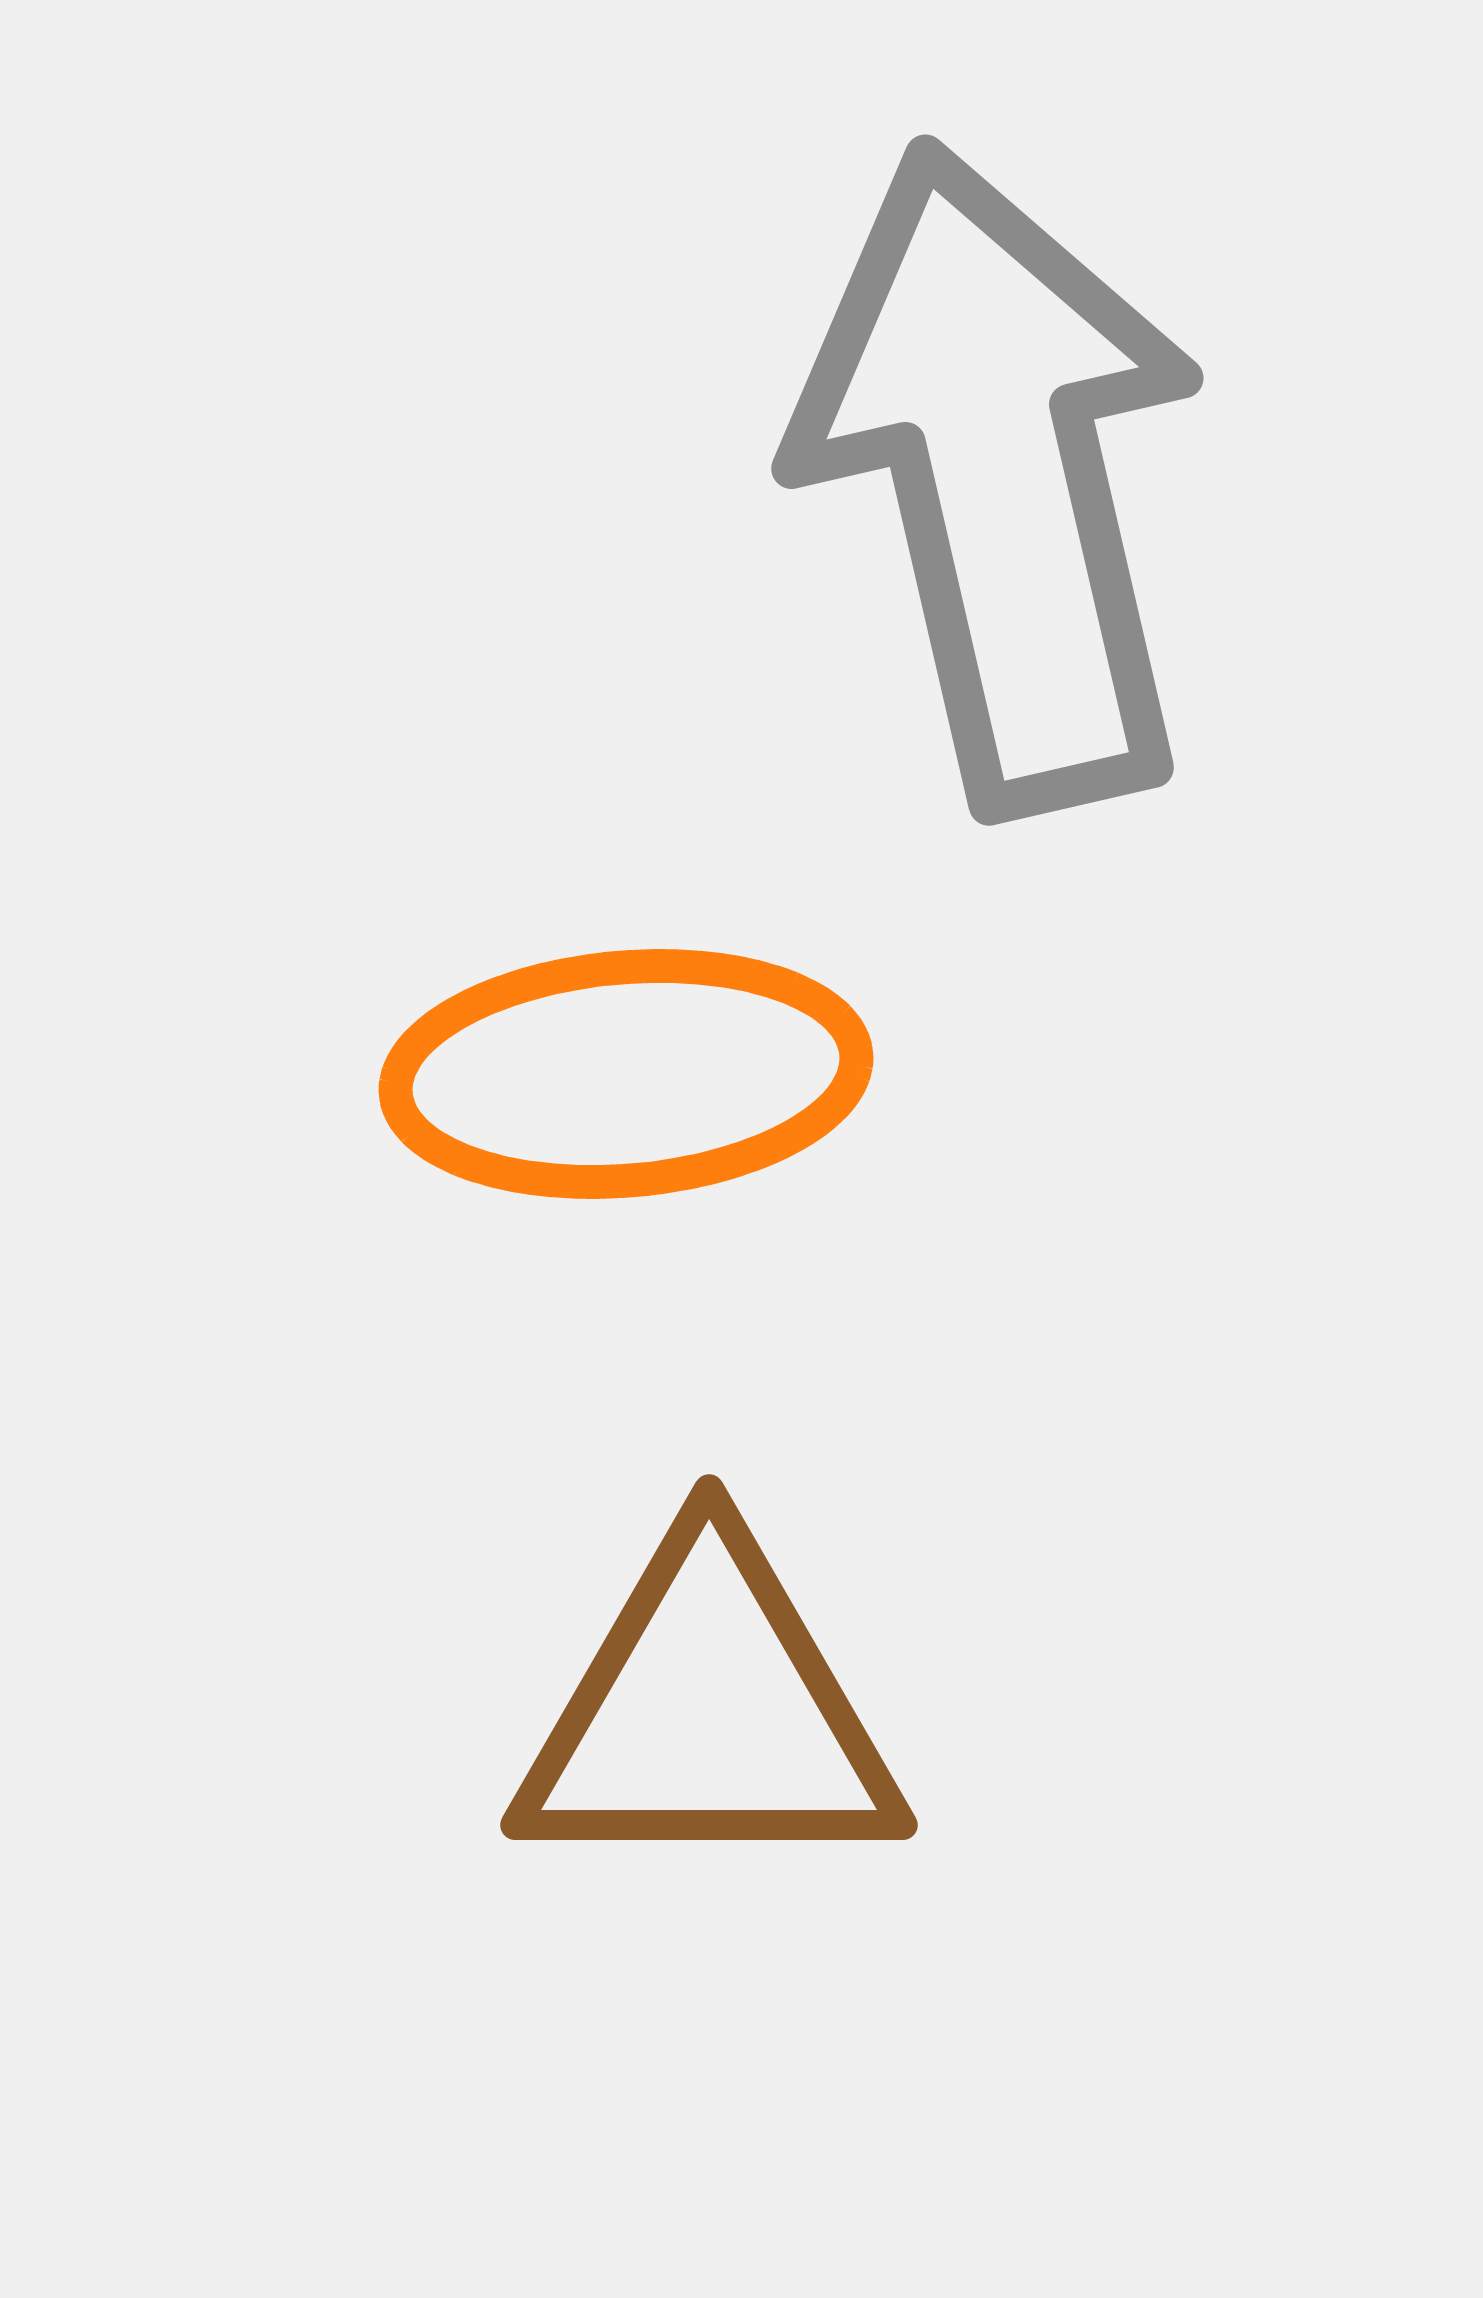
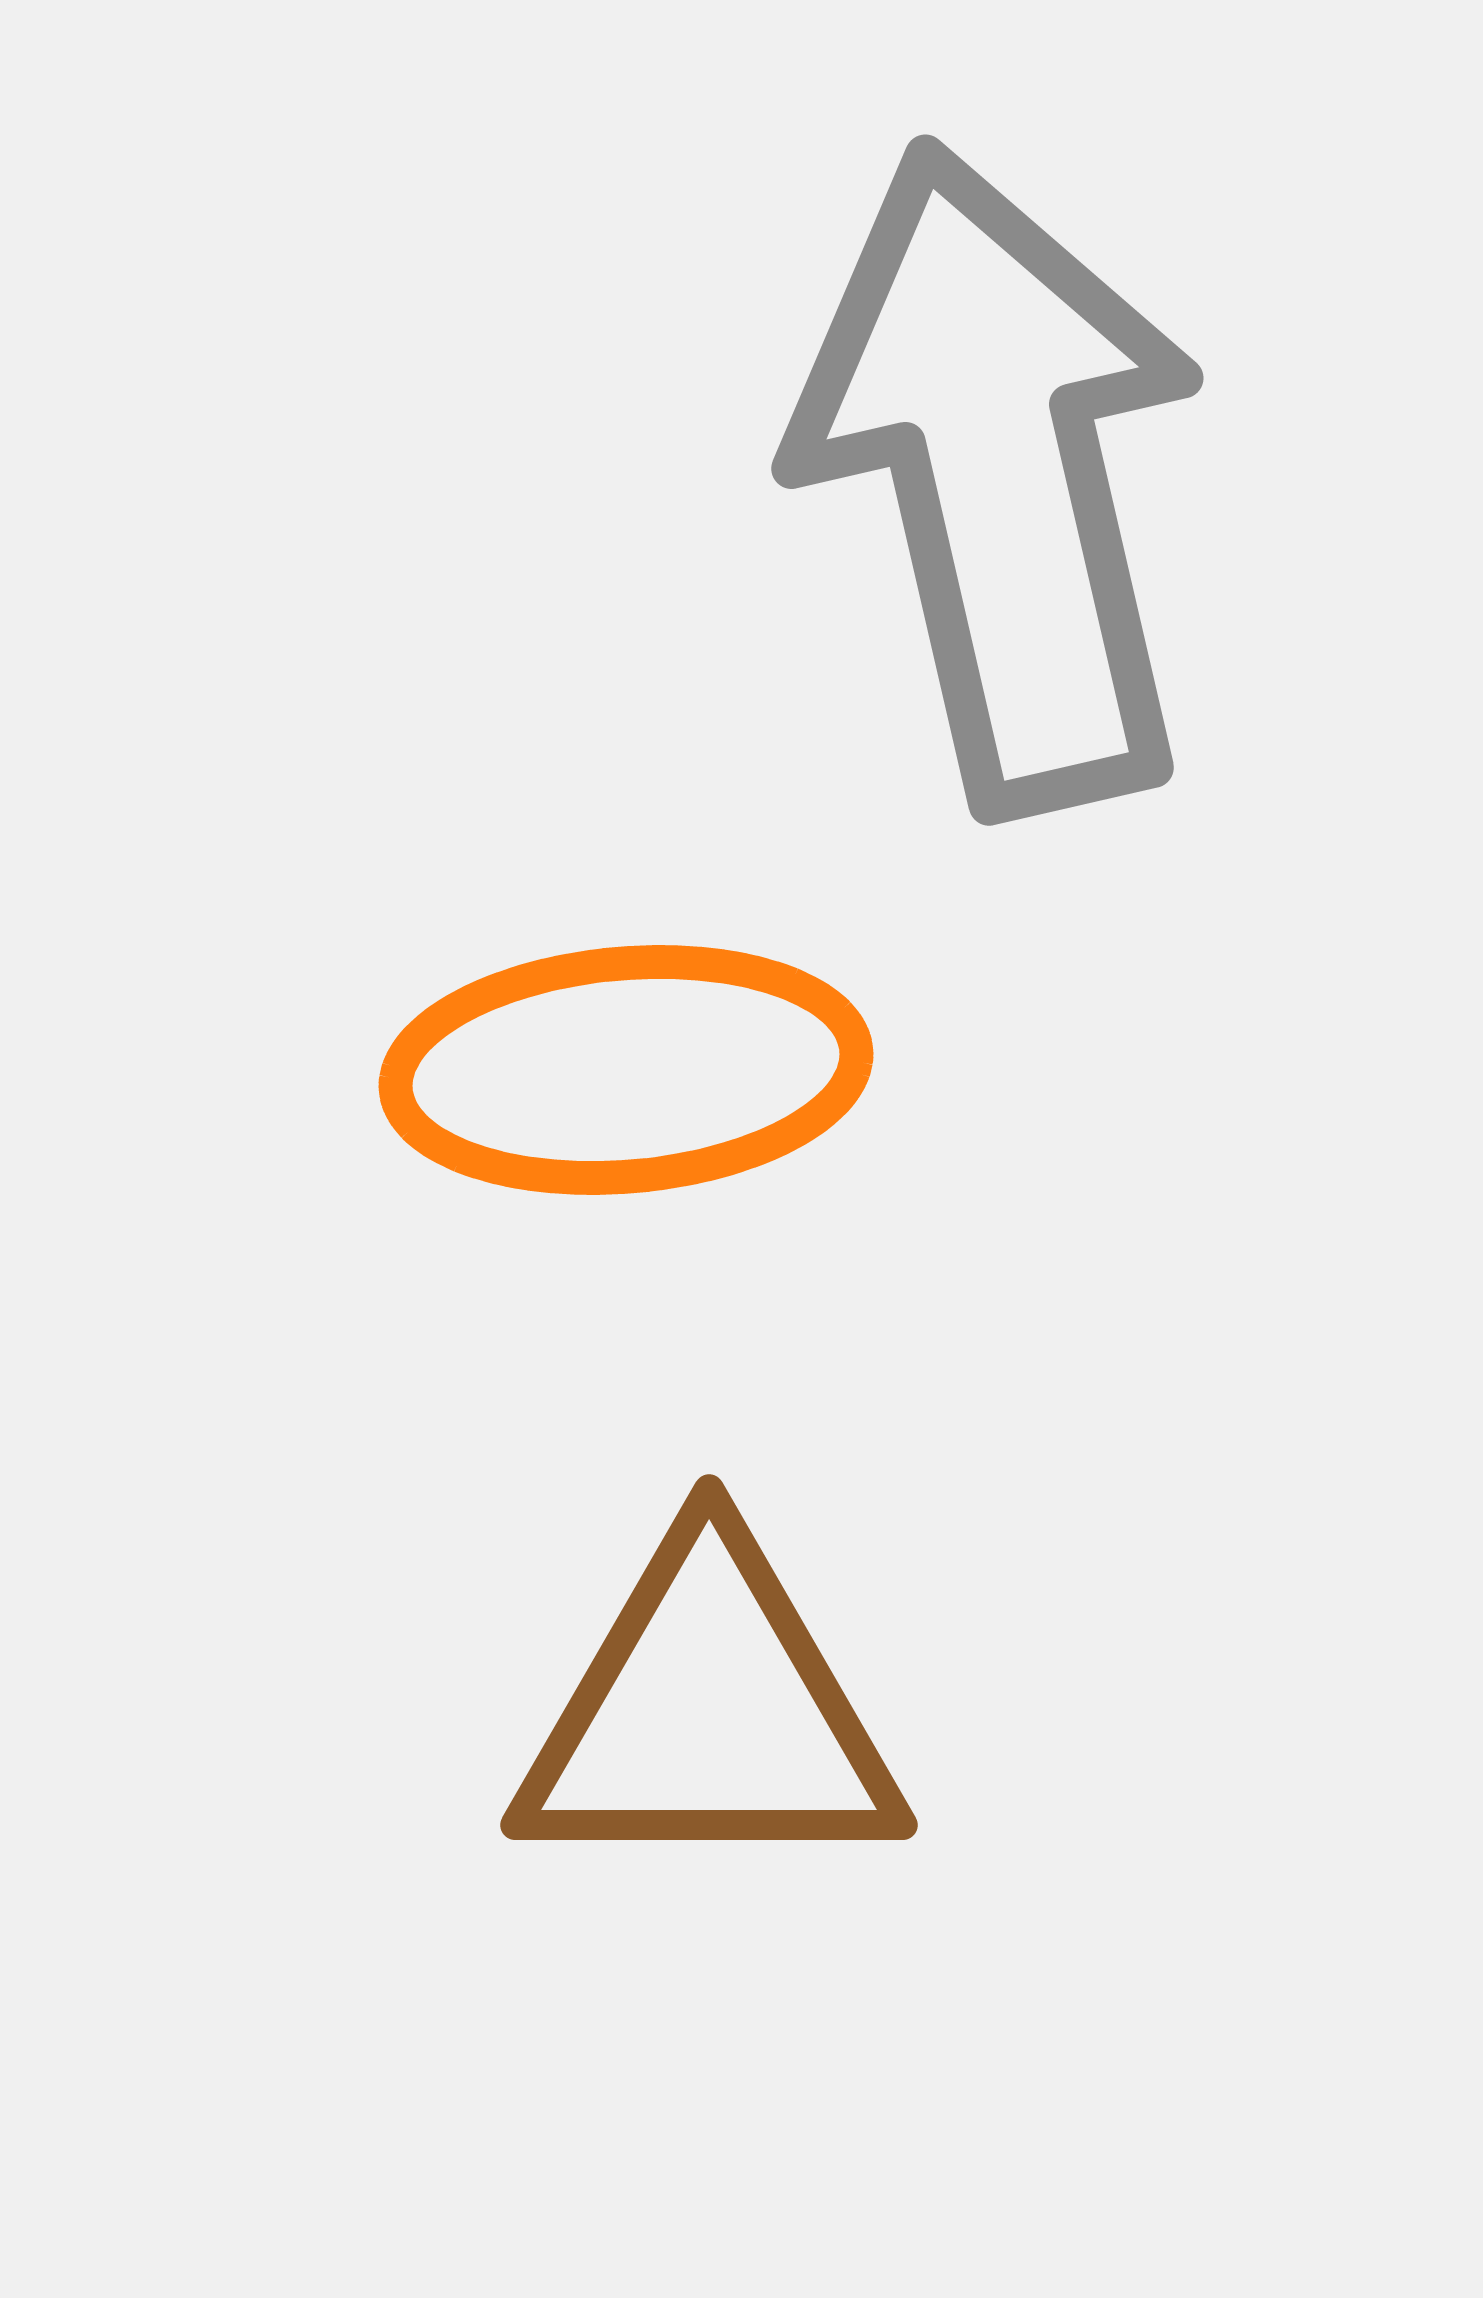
orange ellipse: moved 4 px up
